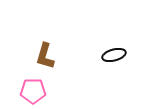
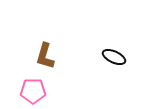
black ellipse: moved 2 px down; rotated 40 degrees clockwise
